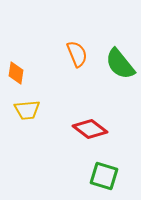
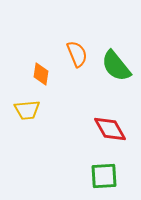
green semicircle: moved 4 px left, 2 px down
orange diamond: moved 25 px right, 1 px down
red diamond: moved 20 px right; rotated 24 degrees clockwise
green square: rotated 20 degrees counterclockwise
